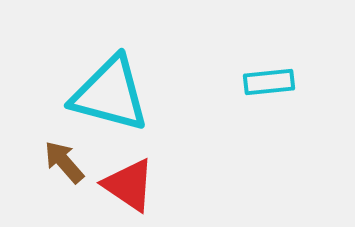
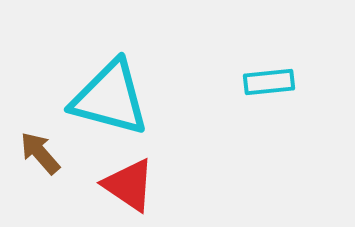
cyan triangle: moved 4 px down
brown arrow: moved 24 px left, 9 px up
